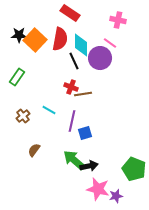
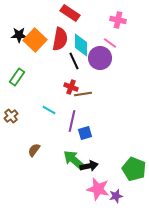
brown cross: moved 12 px left
